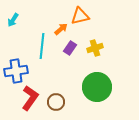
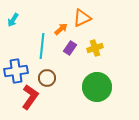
orange triangle: moved 2 px right, 2 px down; rotated 12 degrees counterclockwise
red L-shape: moved 1 px up
brown circle: moved 9 px left, 24 px up
